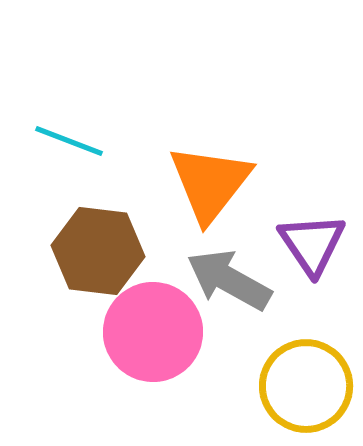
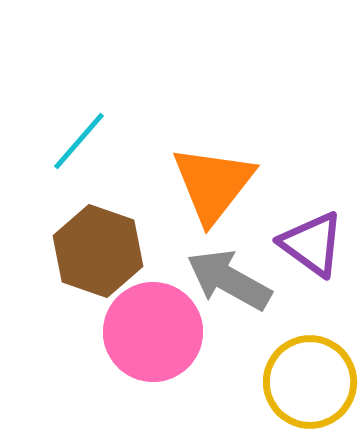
cyan line: moved 10 px right; rotated 70 degrees counterclockwise
orange triangle: moved 3 px right, 1 px down
purple triangle: rotated 20 degrees counterclockwise
brown hexagon: rotated 12 degrees clockwise
yellow circle: moved 4 px right, 4 px up
